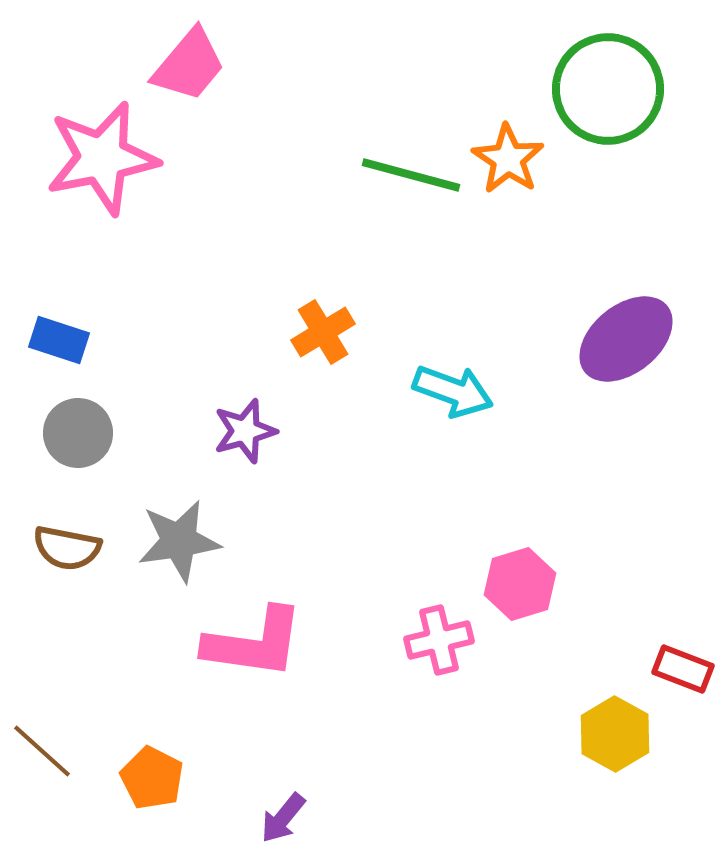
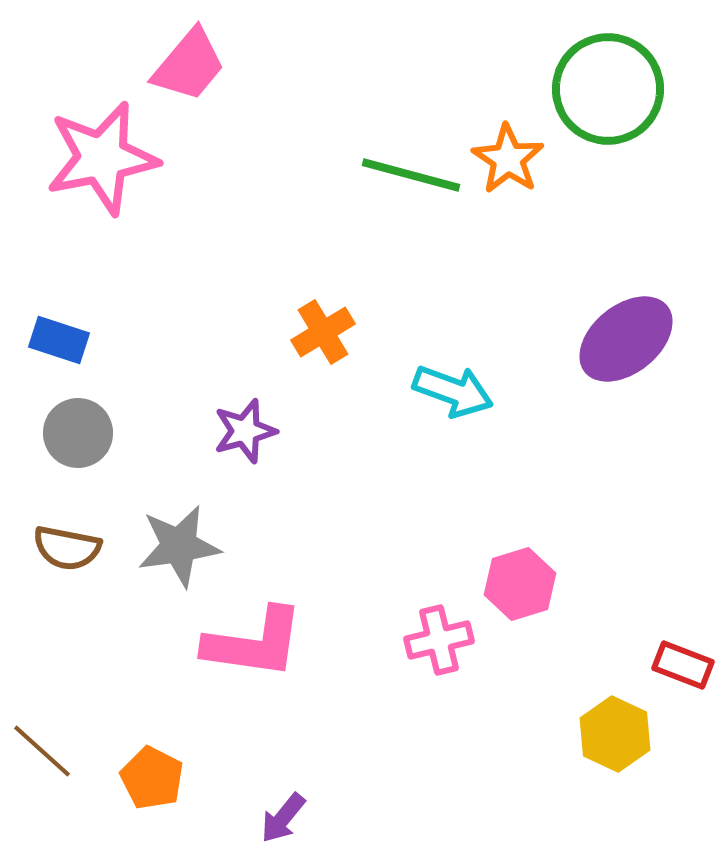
gray star: moved 5 px down
red rectangle: moved 4 px up
yellow hexagon: rotated 4 degrees counterclockwise
